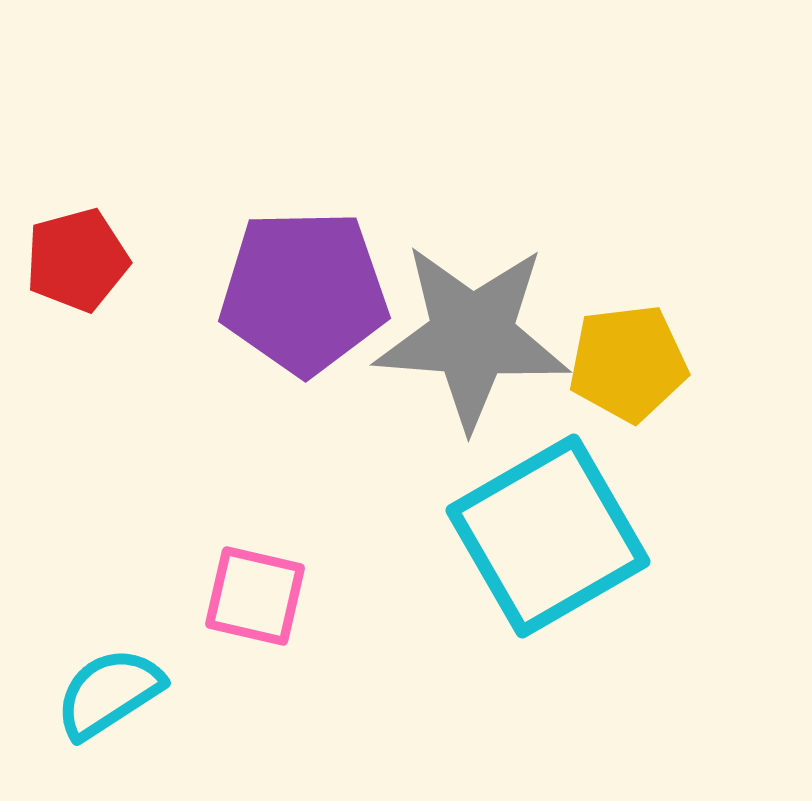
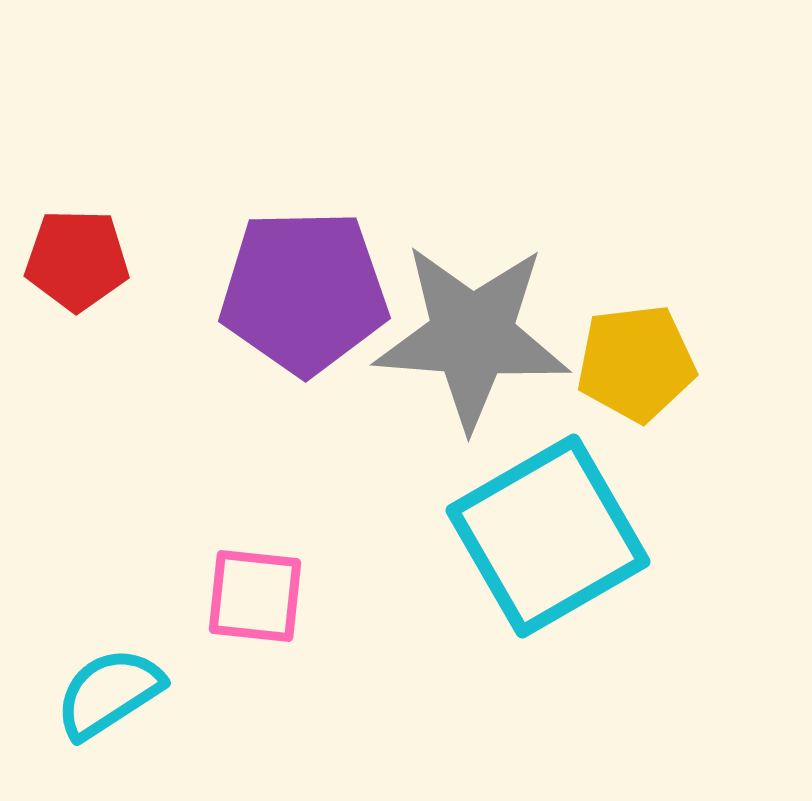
red pentagon: rotated 16 degrees clockwise
yellow pentagon: moved 8 px right
pink square: rotated 7 degrees counterclockwise
